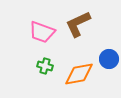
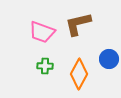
brown L-shape: rotated 12 degrees clockwise
green cross: rotated 14 degrees counterclockwise
orange diamond: rotated 52 degrees counterclockwise
